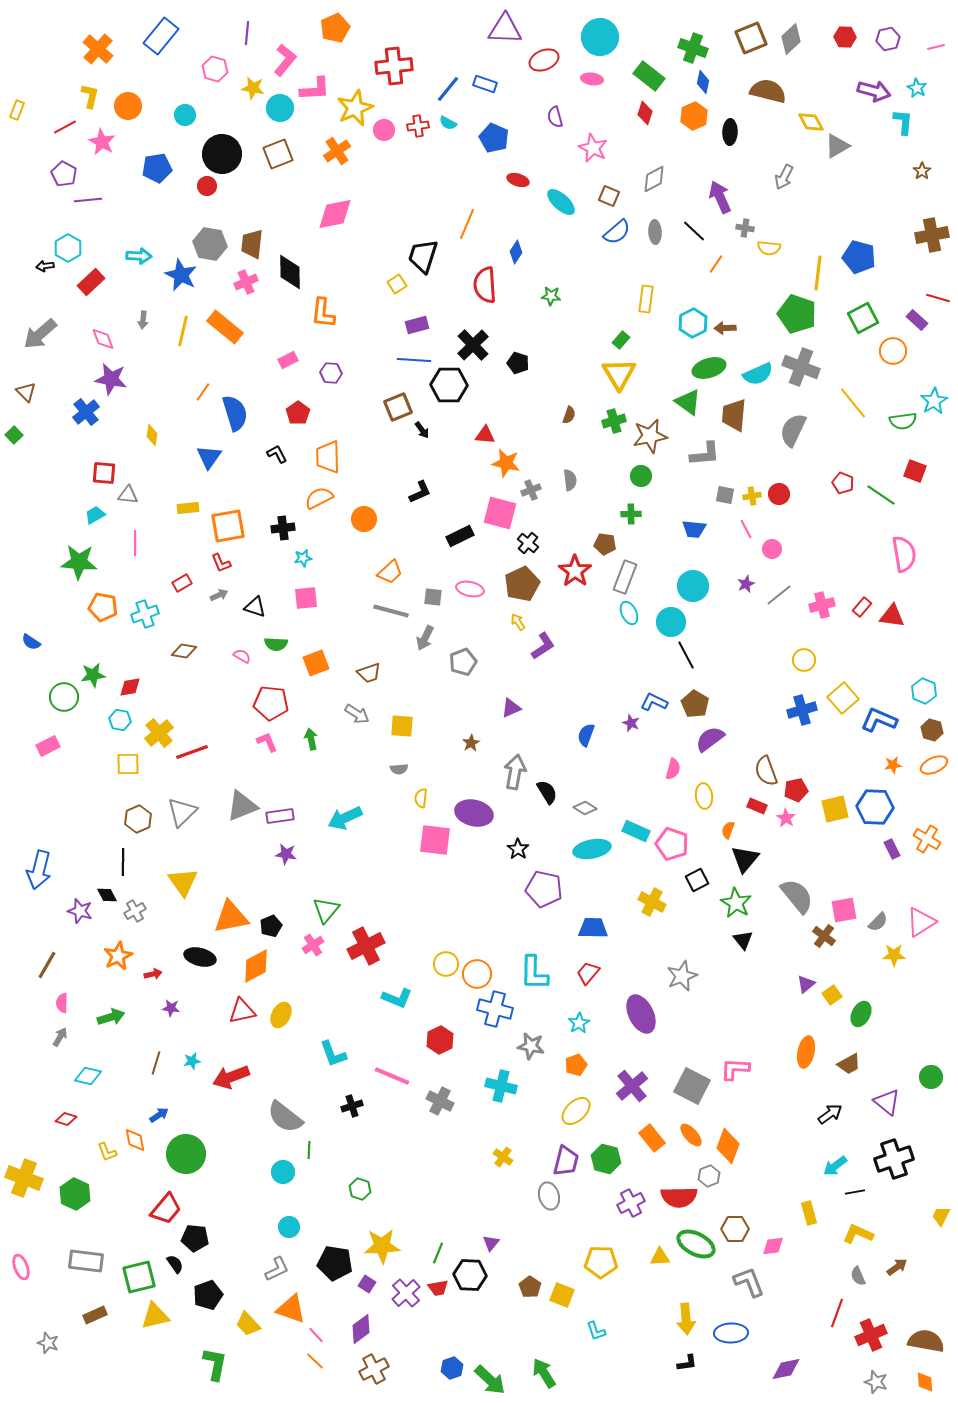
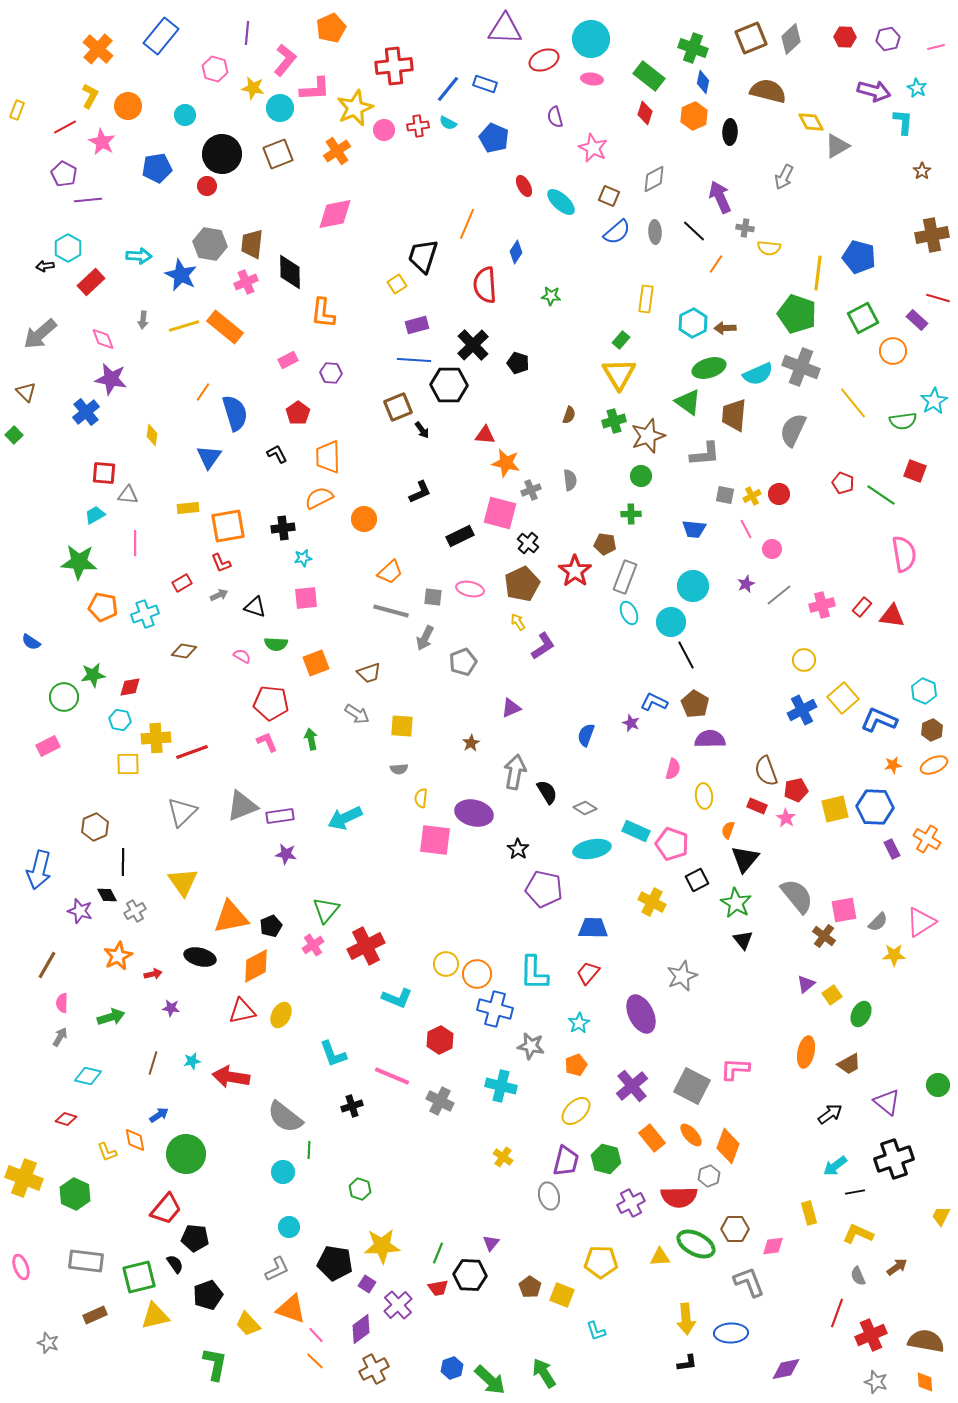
orange pentagon at (335, 28): moved 4 px left
cyan circle at (600, 37): moved 9 px left, 2 px down
yellow L-shape at (90, 96): rotated 15 degrees clockwise
red ellipse at (518, 180): moved 6 px right, 6 px down; rotated 45 degrees clockwise
yellow line at (183, 331): moved 1 px right, 5 px up; rotated 60 degrees clockwise
brown star at (650, 436): moved 2 px left; rotated 8 degrees counterclockwise
yellow cross at (752, 496): rotated 18 degrees counterclockwise
blue cross at (802, 710): rotated 12 degrees counterclockwise
brown hexagon at (932, 730): rotated 20 degrees clockwise
yellow cross at (159, 733): moved 3 px left, 5 px down; rotated 36 degrees clockwise
purple semicircle at (710, 739): rotated 36 degrees clockwise
brown hexagon at (138, 819): moved 43 px left, 8 px down
brown line at (156, 1063): moved 3 px left
red arrow at (231, 1077): rotated 30 degrees clockwise
green circle at (931, 1077): moved 7 px right, 8 px down
purple cross at (406, 1293): moved 8 px left, 12 px down
